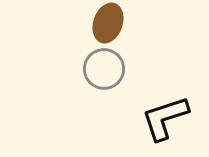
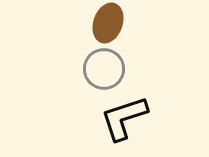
black L-shape: moved 41 px left
